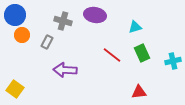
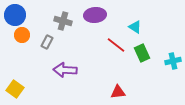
purple ellipse: rotated 15 degrees counterclockwise
cyan triangle: rotated 48 degrees clockwise
red line: moved 4 px right, 10 px up
red triangle: moved 21 px left
